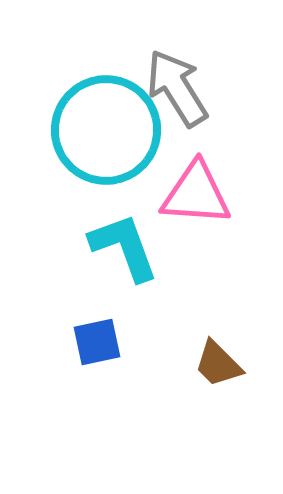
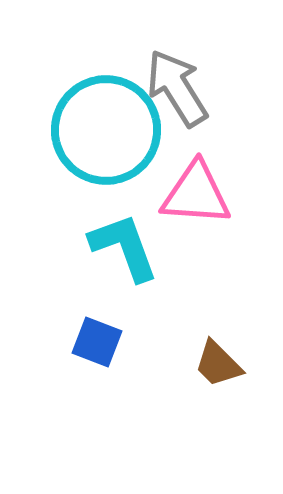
blue square: rotated 33 degrees clockwise
